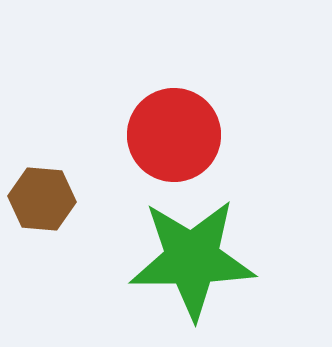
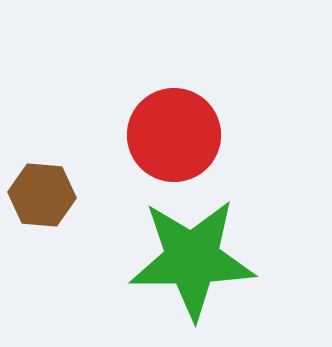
brown hexagon: moved 4 px up
